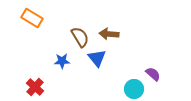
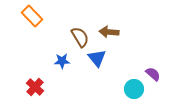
orange rectangle: moved 2 px up; rotated 15 degrees clockwise
brown arrow: moved 2 px up
